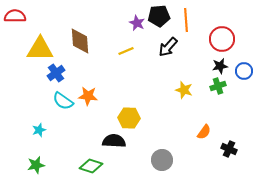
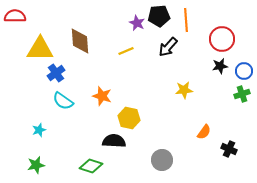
green cross: moved 24 px right, 8 px down
yellow star: rotated 24 degrees counterclockwise
orange star: moved 14 px right; rotated 12 degrees clockwise
yellow hexagon: rotated 10 degrees clockwise
